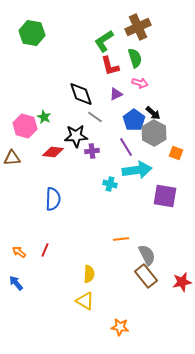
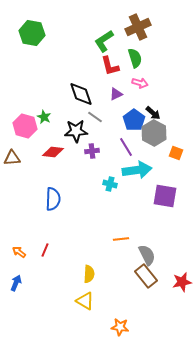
black star: moved 5 px up
blue arrow: rotated 63 degrees clockwise
